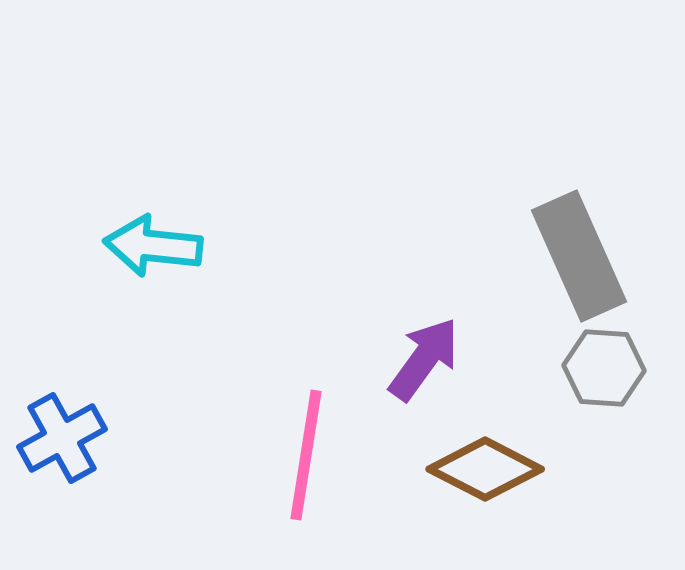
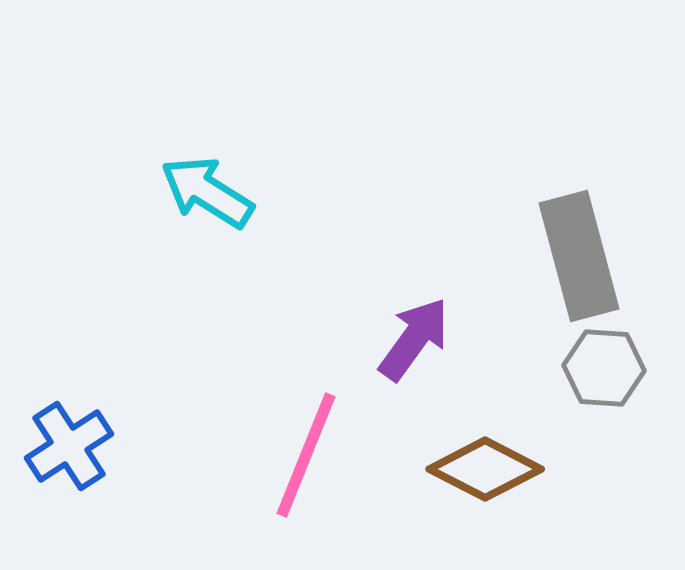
cyan arrow: moved 54 px right, 54 px up; rotated 26 degrees clockwise
gray rectangle: rotated 9 degrees clockwise
purple arrow: moved 10 px left, 20 px up
blue cross: moved 7 px right, 8 px down; rotated 4 degrees counterclockwise
pink line: rotated 13 degrees clockwise
